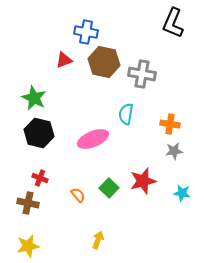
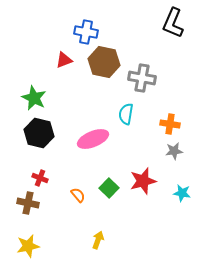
gray cross: moved 4 px down
